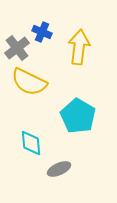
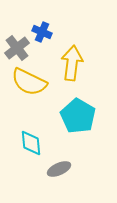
yellow arrow: moved 7 px left, 16 px down
